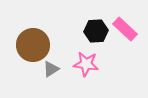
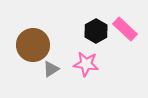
black hexagon: rotated 25 degrees counterclockwise
